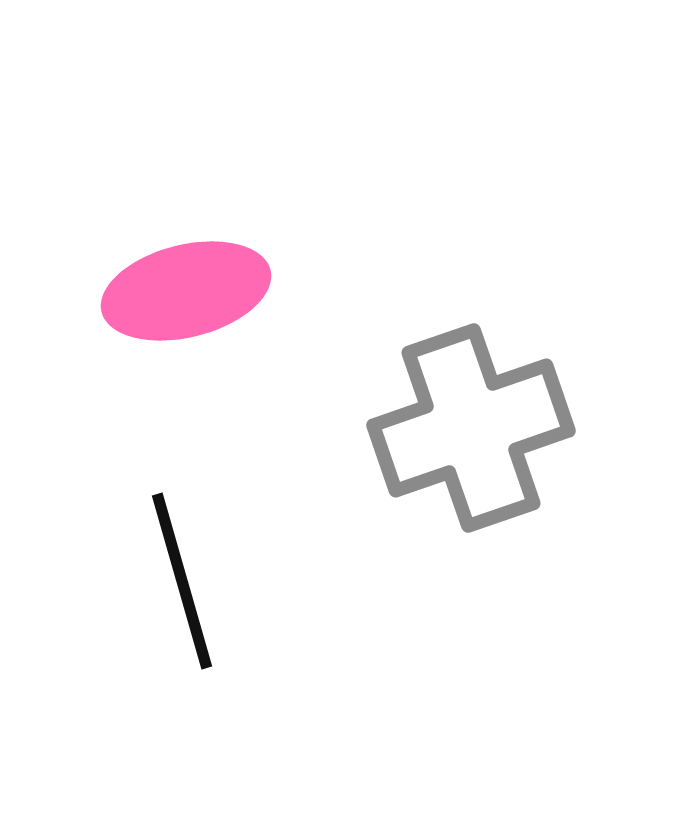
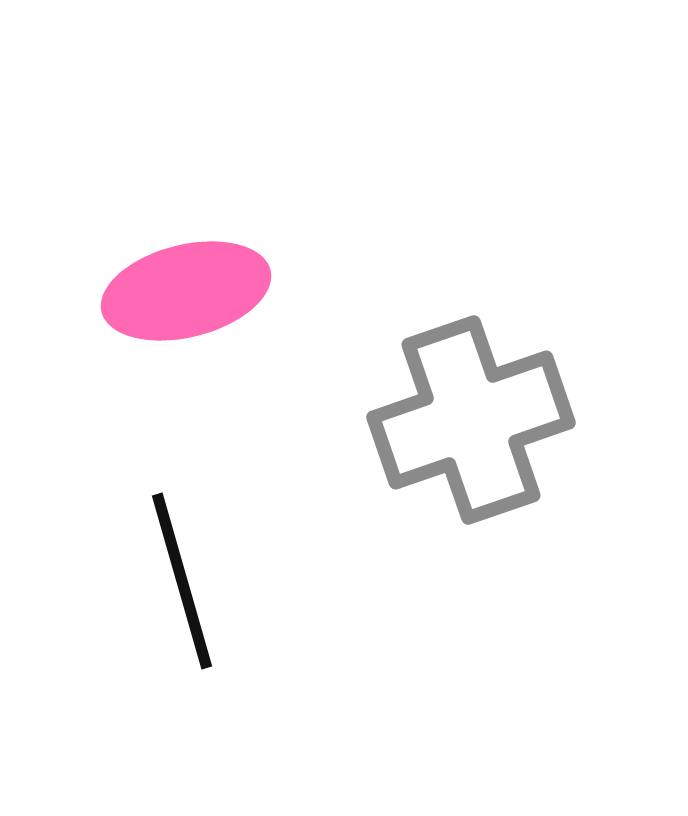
gray cross: moved 8 px up
